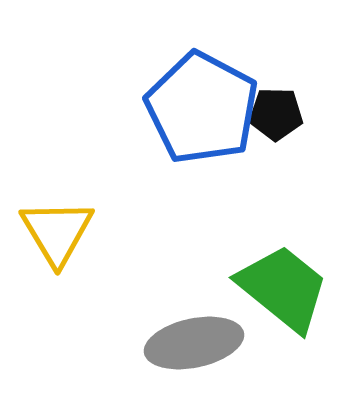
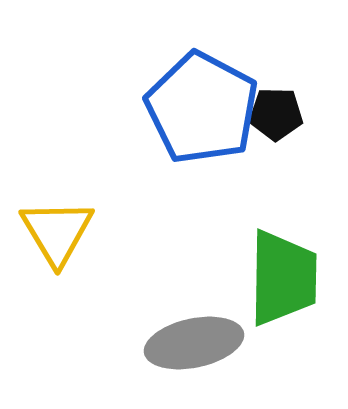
green trapezoid: moved 10 px up; rotated 52 degrees clockwise
